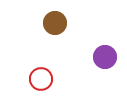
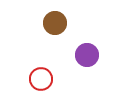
purple circle: moved 18 px left, 2 px up
